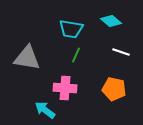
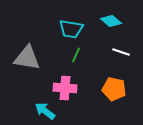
cyan arrow: moved 1 px down
